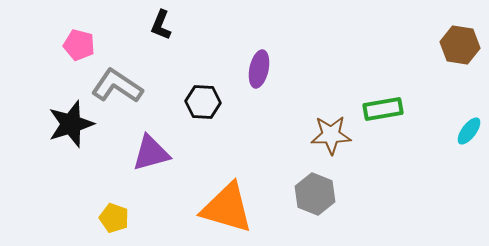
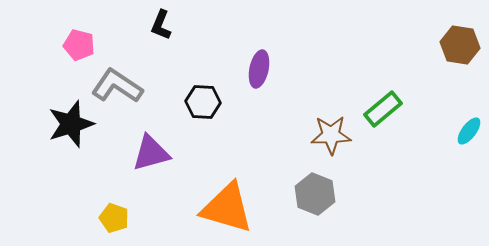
green rectangle: rotated 30 degrees counterclockwise
